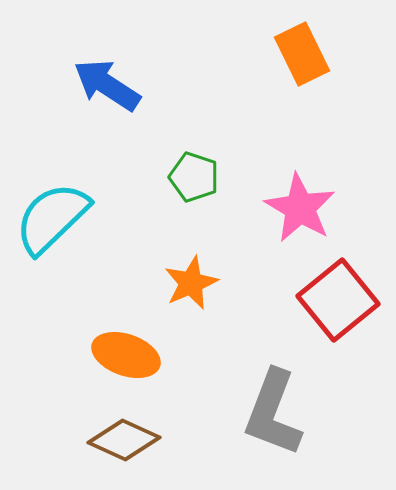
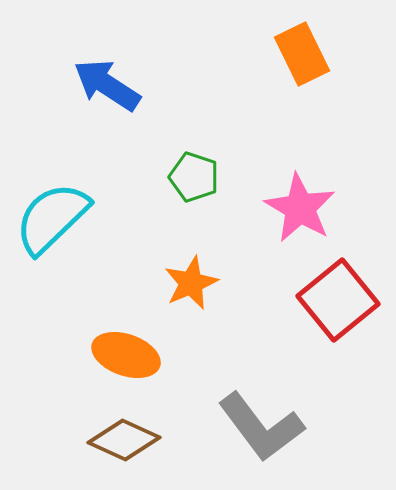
gray L-shape: moved 12 px left, 14 px down; rotated 58 degrees counterclockwise
